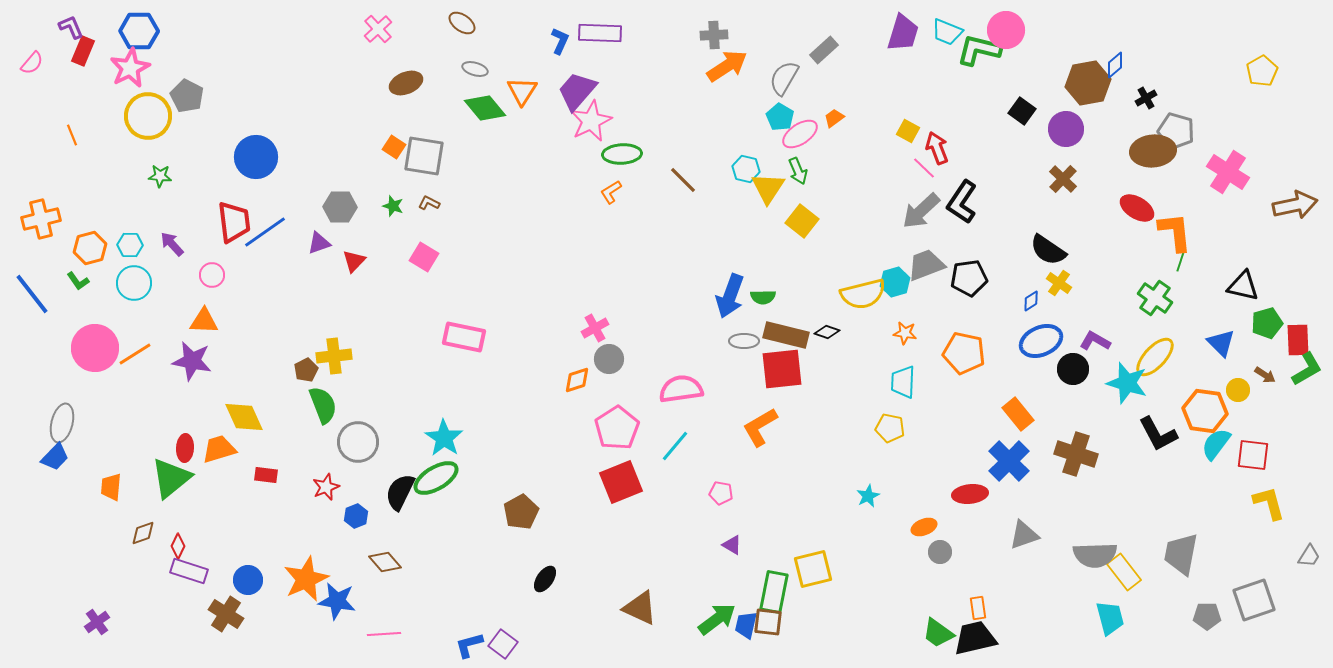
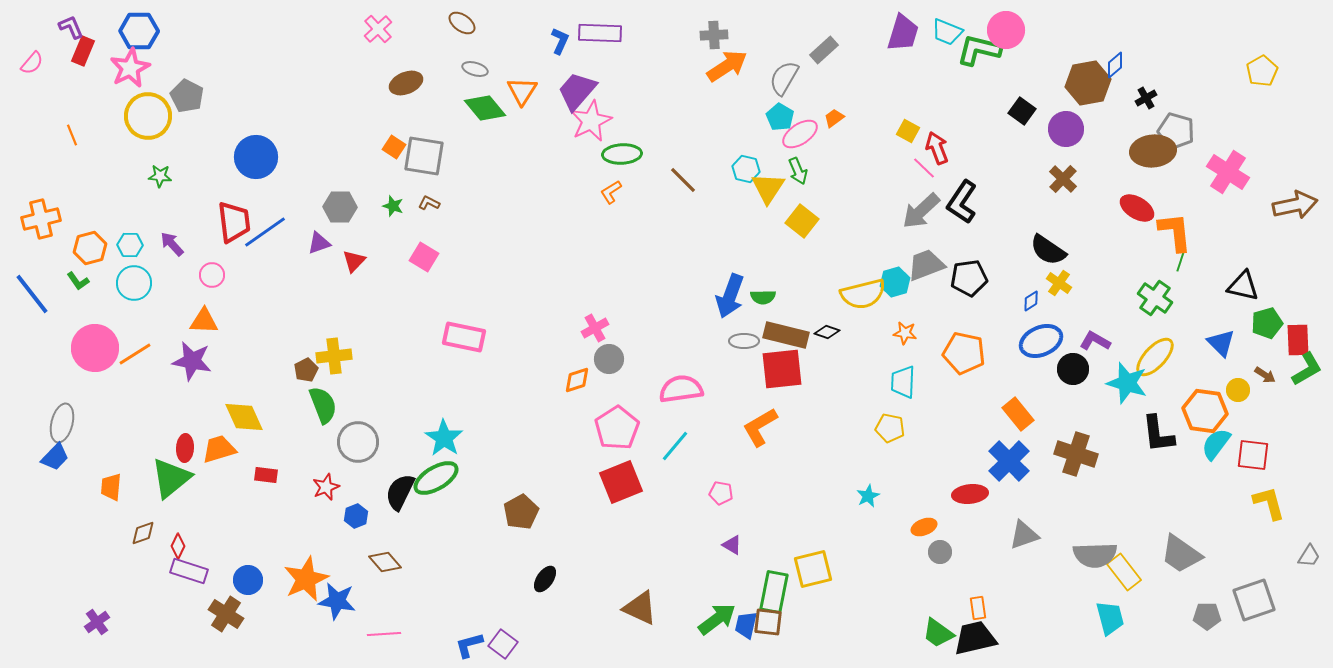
black L-shape at (1158, 434): rotated 21 degrees clockwise
gray trapezoid at (1181, 554): rotated 66 degrees counterclockwise
